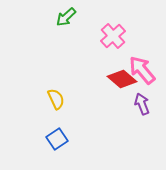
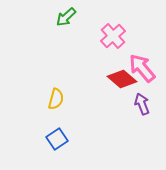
pink arrow: moved 2 px up
yellow semicircle: rotated 40 degrees clockwise
